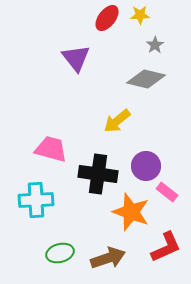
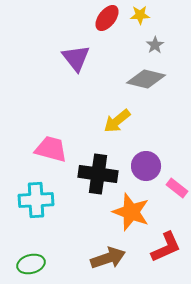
pink rectangle: moved 10 px right, 4 px up
green ellipse: moved 29 px left, 11 px down
